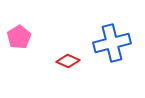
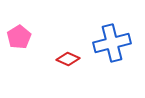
red diamond: moved 2 px up
